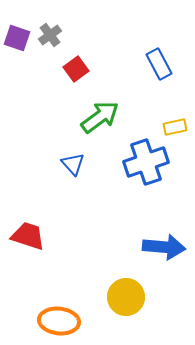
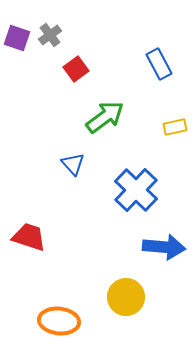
green arrow: moved 5 px right
blue cross: moved 10 px left, 28 px down; rotated 27 degrees counterclockwise
red trapezoid: moved 1 px right, 1 px down
